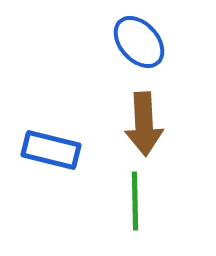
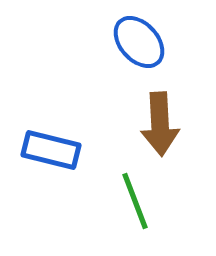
brown arrow: moved 16 px right
green line: rotated 20 degrees counterclockwise
